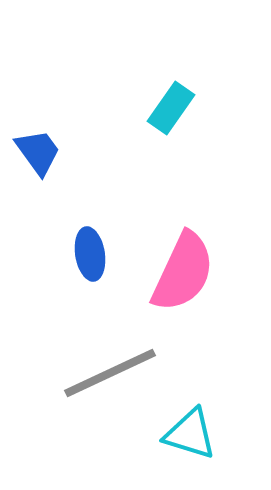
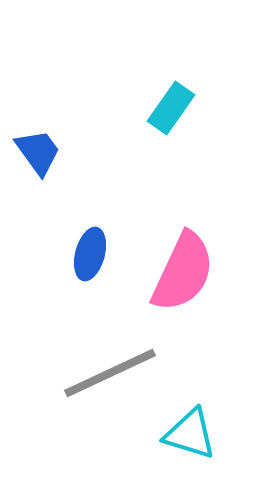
blue ellipse: rotated 24 degrees clockwise
